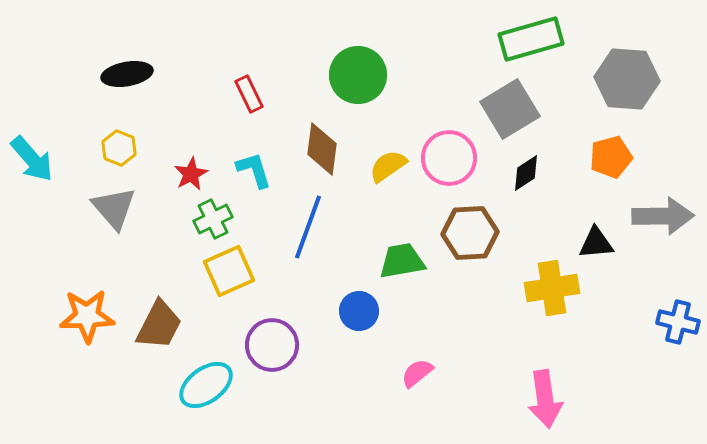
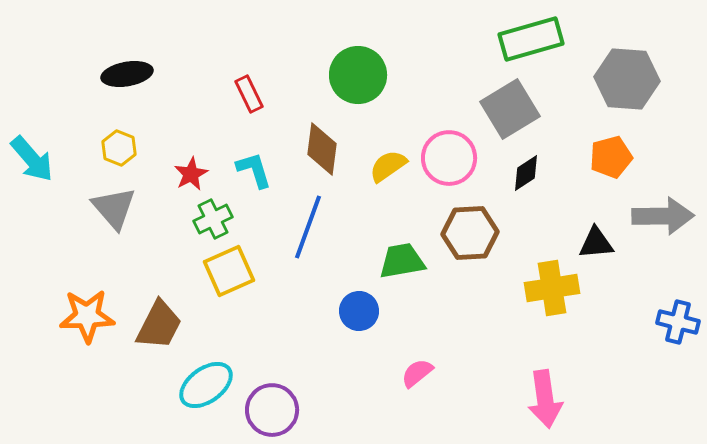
purple circle: moved 65 px down
